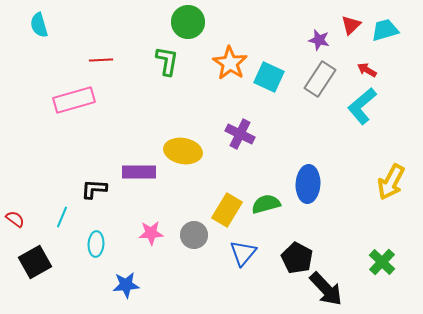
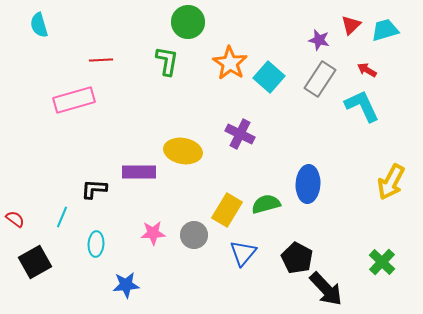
cyan square: rotated 16 degrees clockwise
cyan L-shape: rotated 105 degrees clockwise
pink star: moved 2 px right
